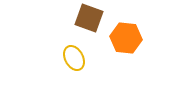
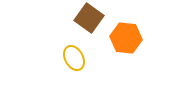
brown square: rotated 16 degrees clockwise
